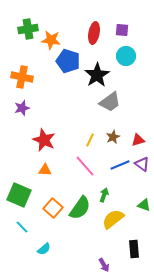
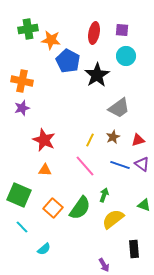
blue pentagon: rotated 10 degrees clockwise
orange cross: moved 4 px down
gray trapezoid: moved 9 px right, 6 px down
blue line: rotated 42 degrees clockwise
